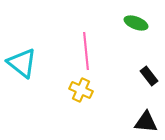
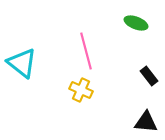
pink line: rotated 9 degrees counterclockwise
